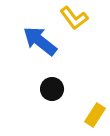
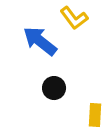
black circle: moved 2 px right, 1 px up
yellow rectangle: rotated 30 degrees counterclockwise
